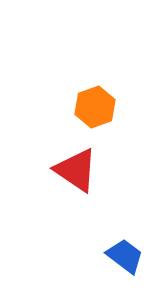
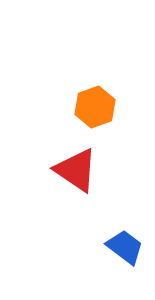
blue trapezoid: moved 9 px up
